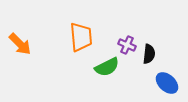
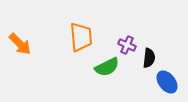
black semicircle: moved 4 px down
blue ellipse: moved 1 px up; rotated 10 degrees clockwise
